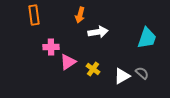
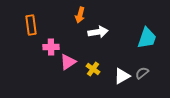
orange rectangle: moved 3 px left, 10 px down
gray semicircle: rotated 80 degrees counterclockwise
